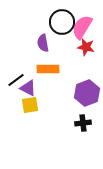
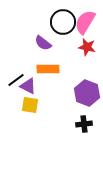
black circle: moved 1 px right
pink semicircle: moved 3 px right, 5 px up
purple semicircle: rotated 42 degrees counterclockwise
red star: moved 1 px right
purple triangle: moved 2 px up
purple hexagon: rotated 20 degrees counterclockwise
yellow square: rotated 18 degrees clockwise
black cross: moved 1 px right, 1 px down
